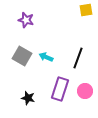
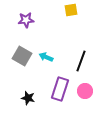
yellow square: moved 15 px left
purple star: rotated 21 degrees counterclockwise
black line: moved 3 px right, 3 px down
